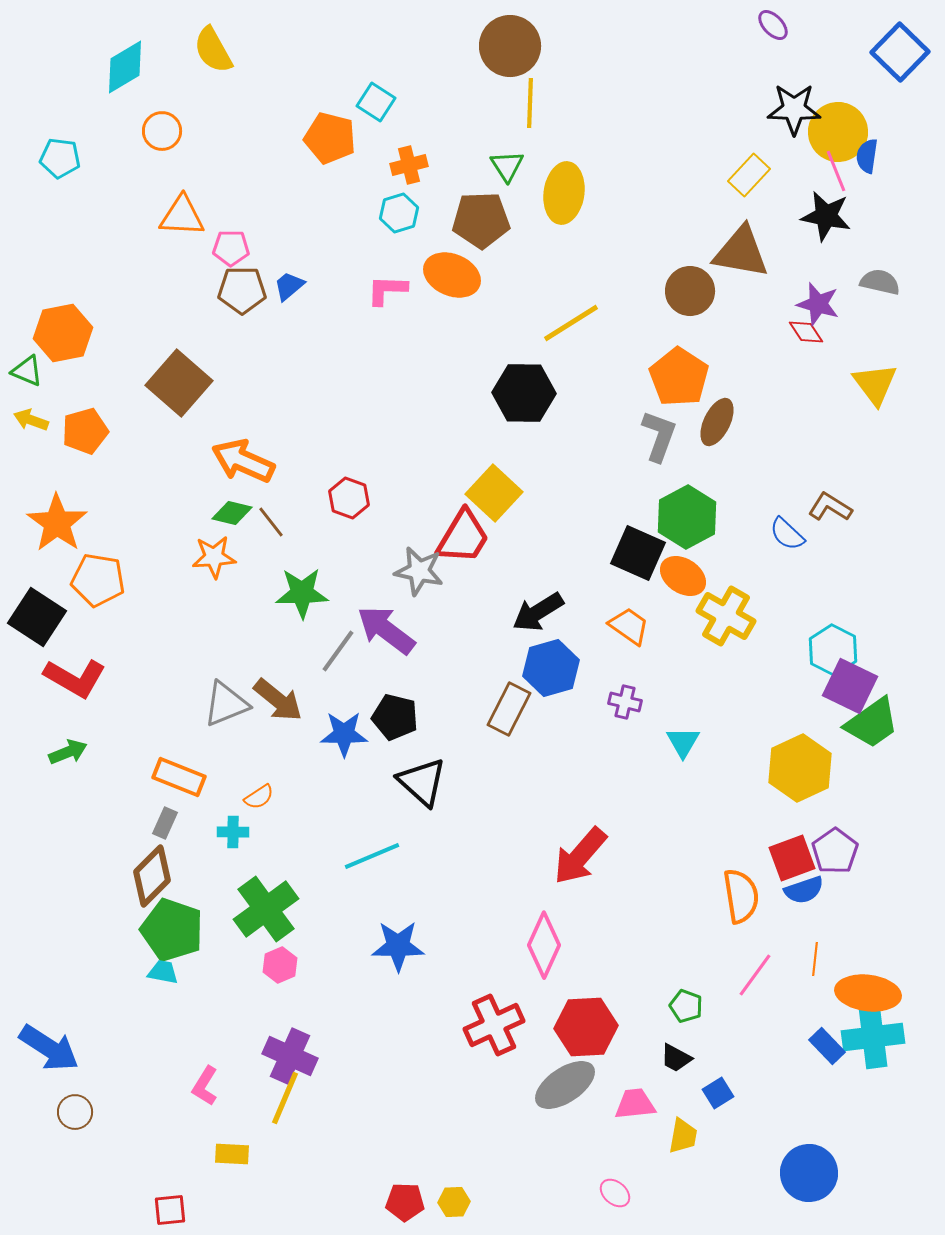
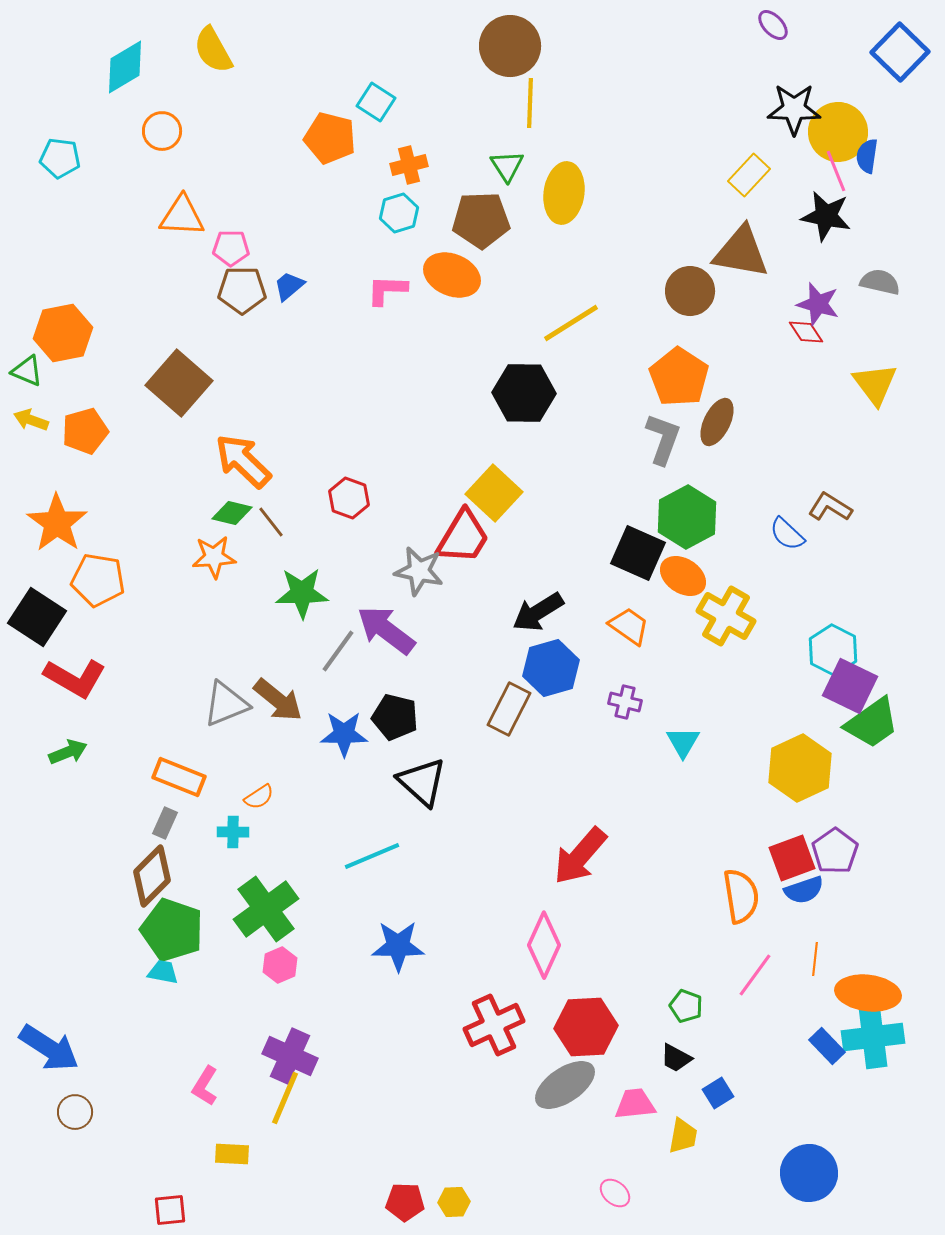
gray L-shape at (659, 436): moved 4 px right, 3 px down
orange arrow at (243, 461): rotated 20 degrees clockwise
